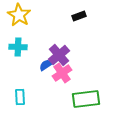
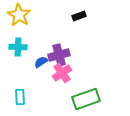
purple cross: rotated 25 degrees clockwise
blue semicircle: moved 5 px left, 3 px up
green rectangle: rotated 12 degrees counterclockwise
